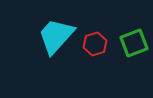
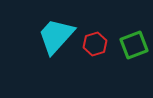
green square: moved 2 px down
